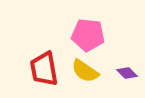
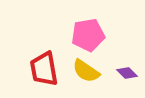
pink pentagon: rotated 16 degrees counterclockwise
yellow semicircle: moved 1 px right
